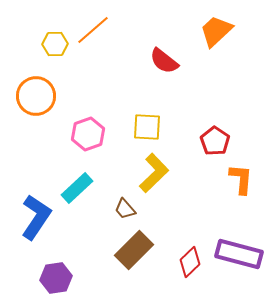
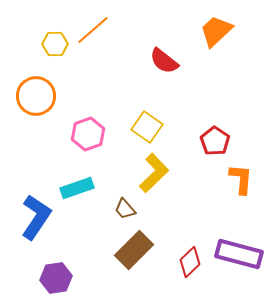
yellow square: rotated 32 degrees clockwise
cyan rectangle: rotated 24 degrees clockwise
